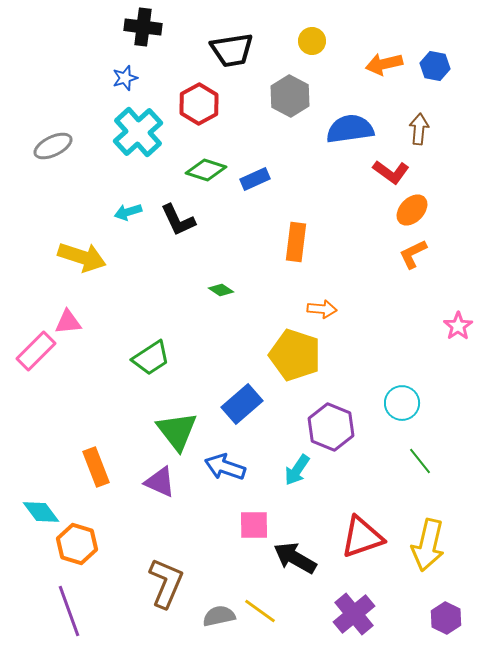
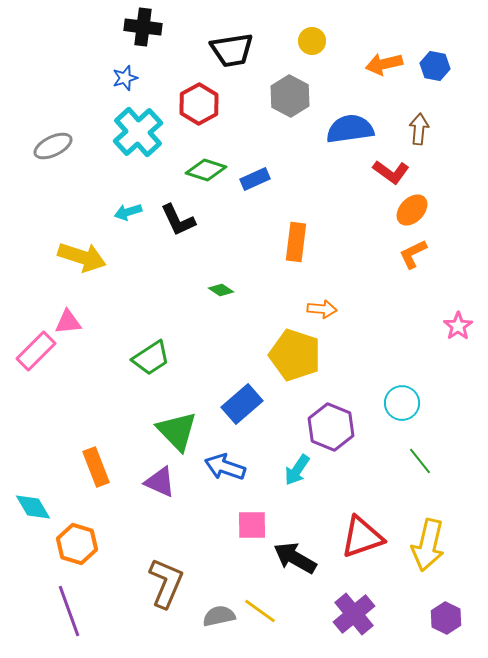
green triangle at (177, 431): rotated 6 degrees counterclockwise
cyan diamond at (41, 512): moved 8 px left, 5 px up; rotated 6 degrees clockwise
pink square at (254, 525): moved 2 px left
